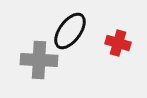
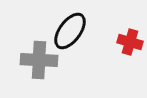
red cross: moved 12 px right, 1 px up
